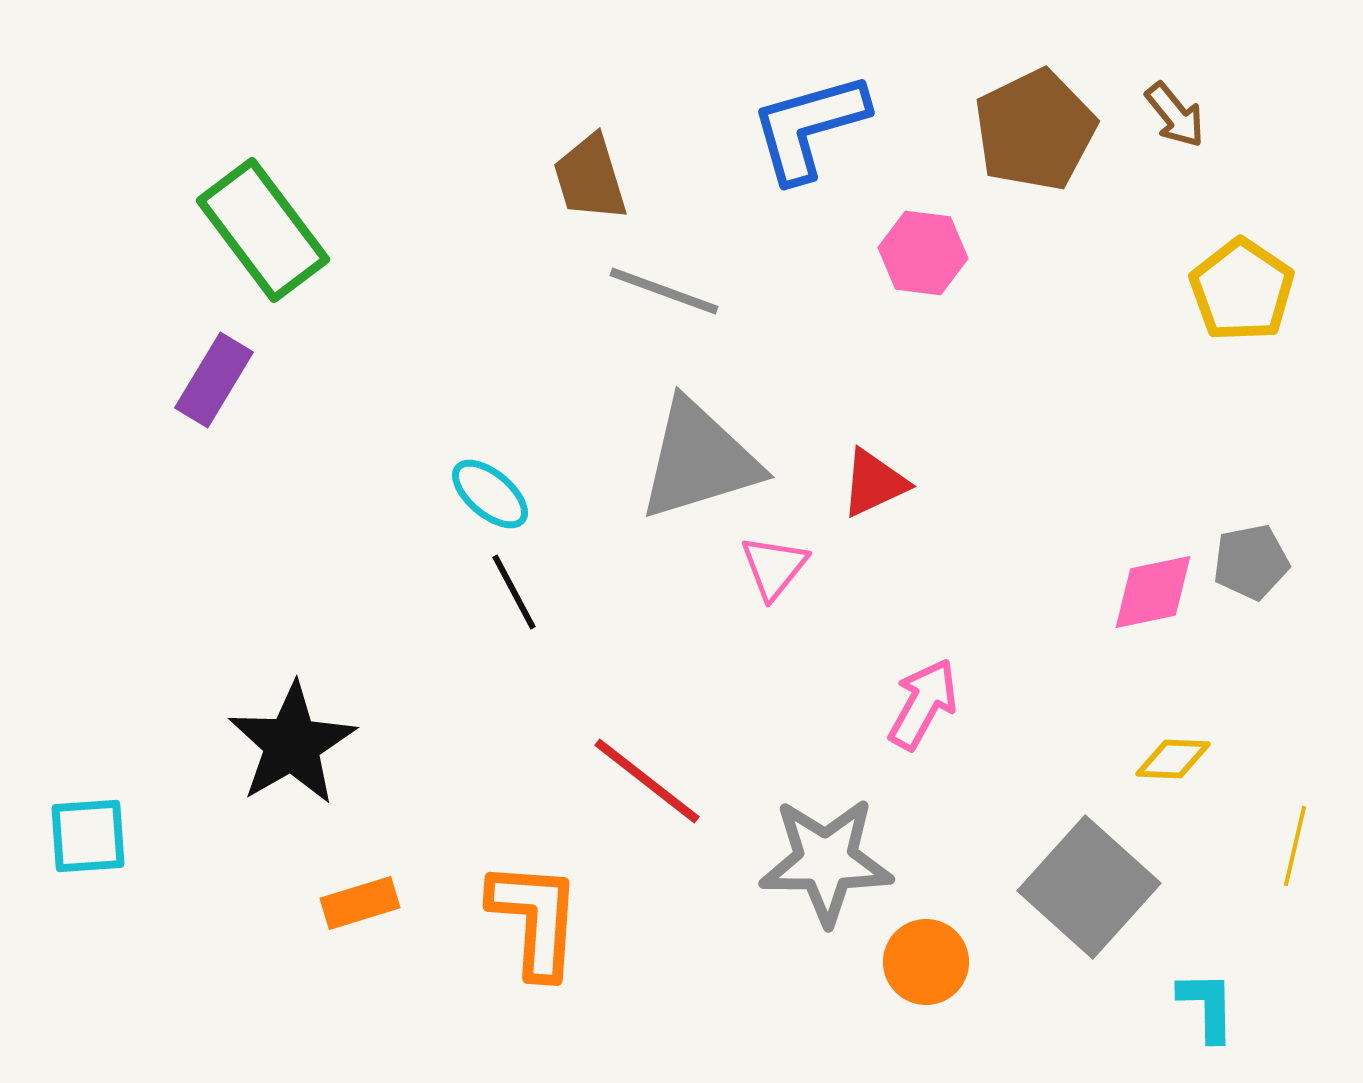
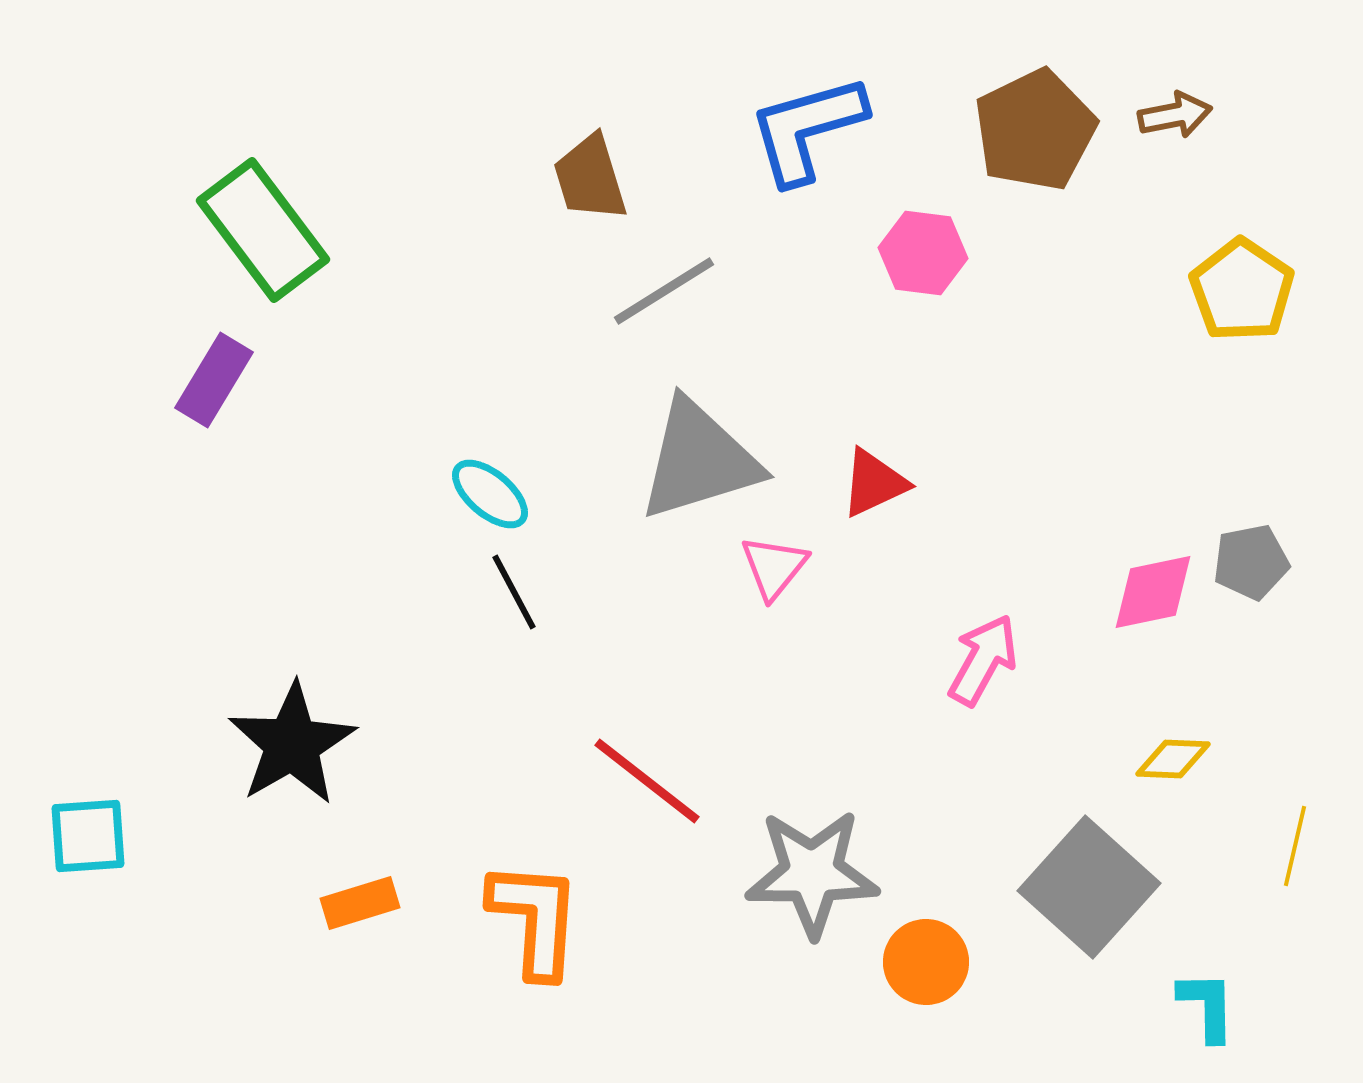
brown arrow: rotated 62 degrees counterclockwise
blue L-shape: moved 2 px left, 2 px down
gray line: rotated 52 degrees counterclockwise
pink arrow: moved 60 px right, 44 px up
gray star: moved 14 px left, 12 px down
